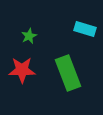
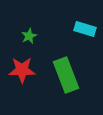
green rectangle: moved 2 px left, 2 px down
